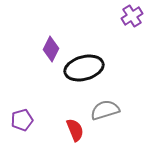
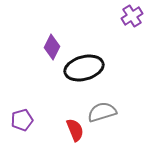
purple diamond: moved 1 px right, 2 px up
gray semicircle: moved 3 px left, 2 px down
